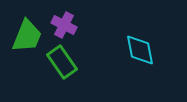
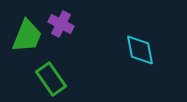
purple cross: moved 3 px left, 1 px up
green rectangle: moved 11 px left, 17 px down
